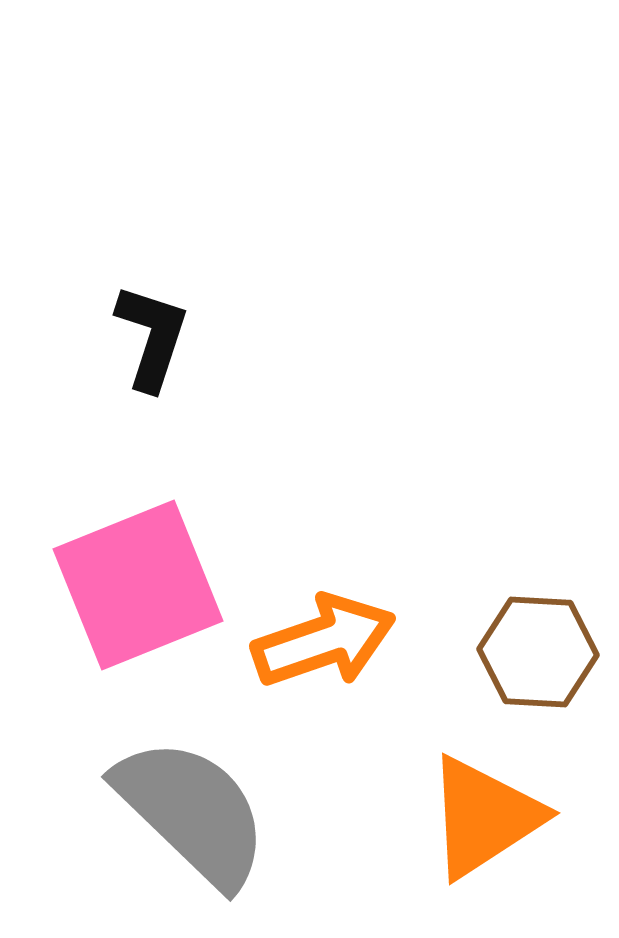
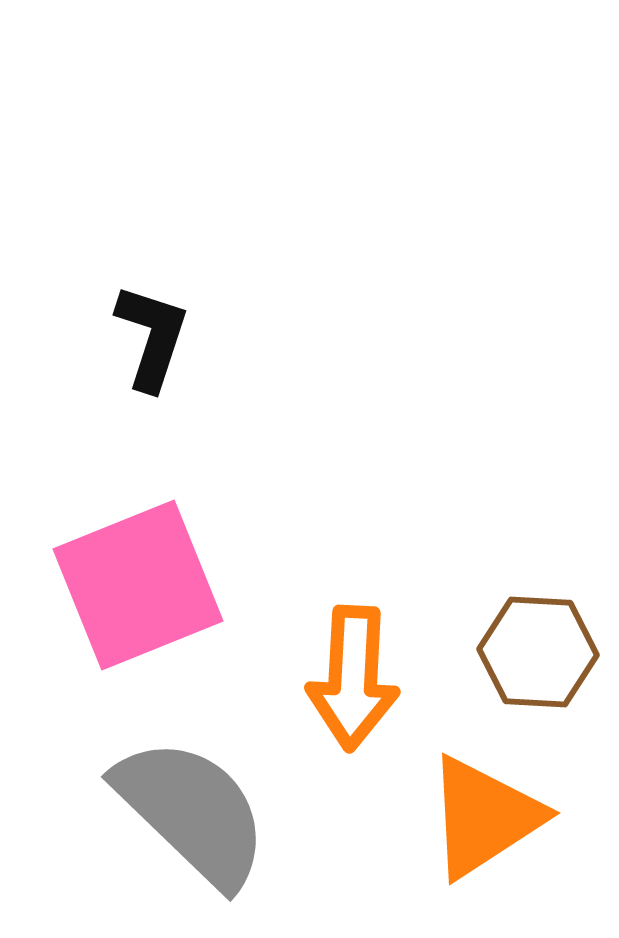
orange arrow: moved 29 px right, 37 px down; rotated 112 degrees clockwise
